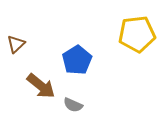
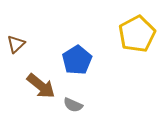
yellow pentagon: rotated 21 degrees counterclockwise
